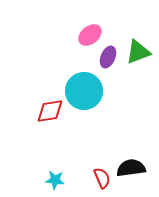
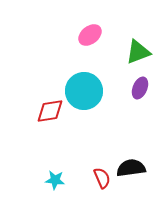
purple ellipse: moved 32 px right, 31 px down
